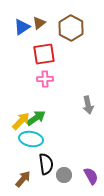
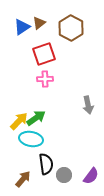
red square: rotated 10 degrees counterclockwise
yellow arrow: moved 2 px left
purple semicircle: rotated 66 degrees clockwise
